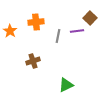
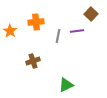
brown square: moved 1 px right, 4 px up
